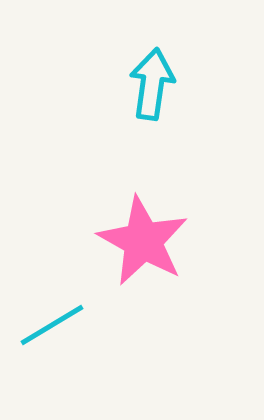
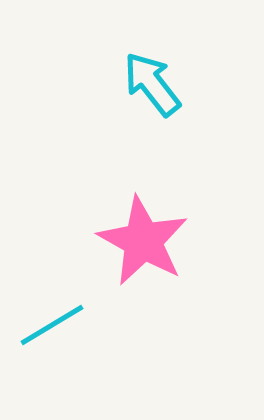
cyan arrow: rotated 46 degrees counterclockwise
